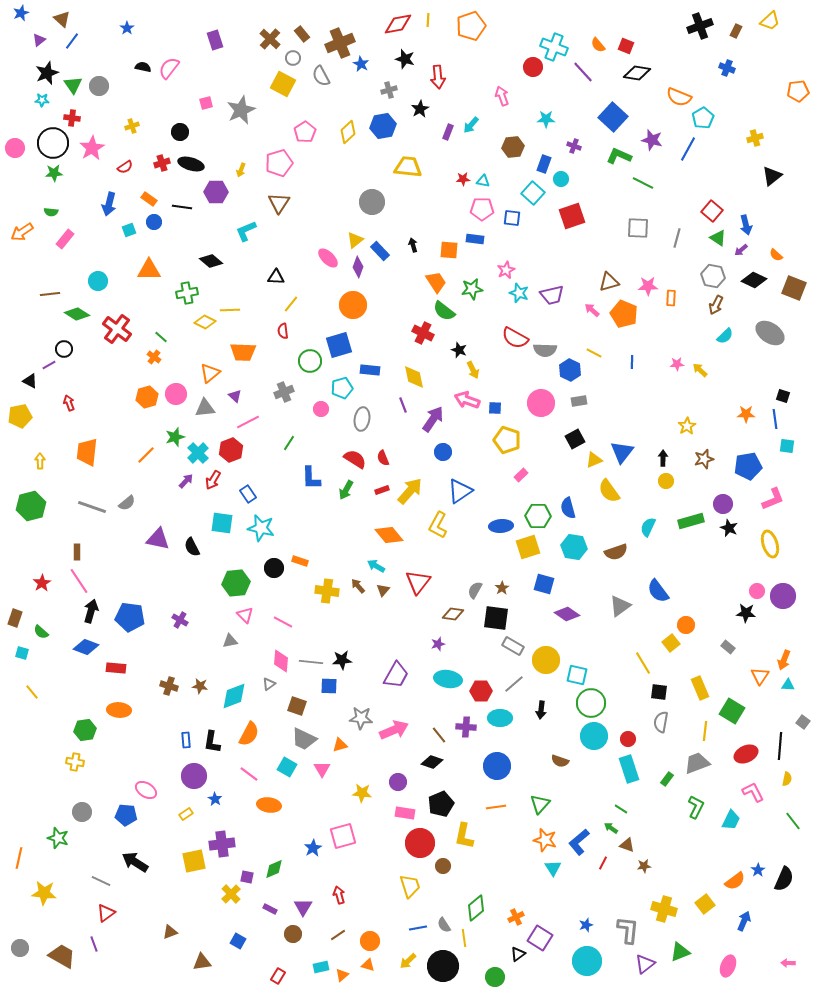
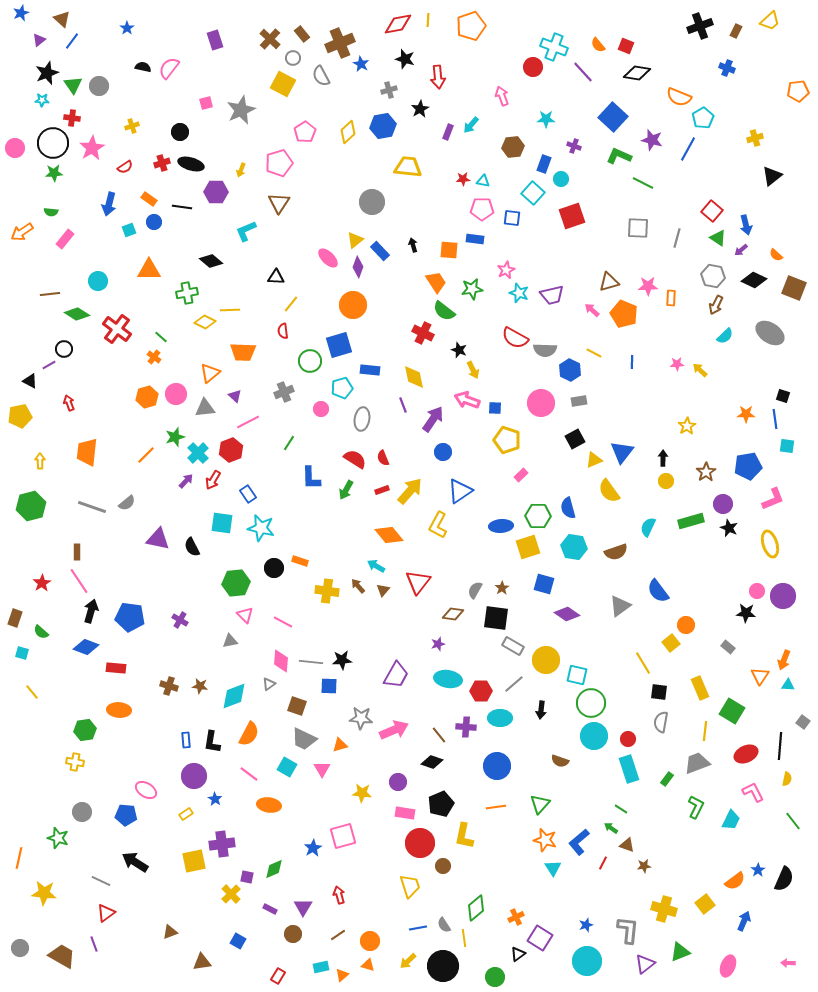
brown star at (704, 459): moved 2 px right, 13 px down; rotated 18 degrees counterclockwise
